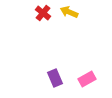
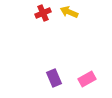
red cross: rotated 28 degrees clockwise
purple rectangle: moved 1 px left
